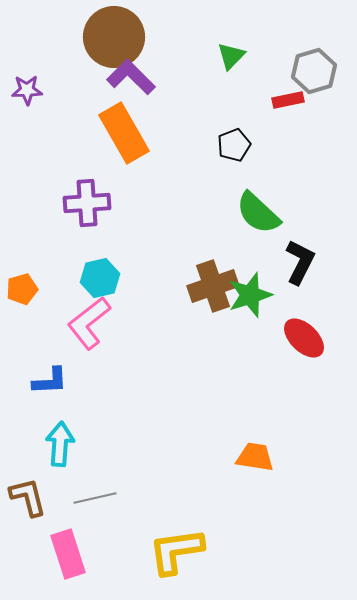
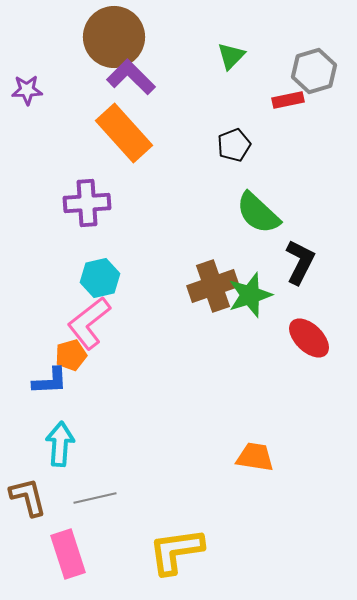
orange rectangle: rotated 12 degrees counterclockwise
orange pentagon: moved 49 px right, 66 px down
red ellipse: moved 5 px right
